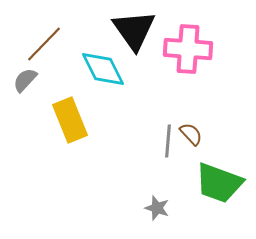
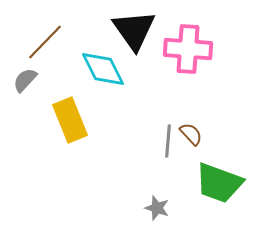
brown line: moved 1 px right, 2 px up
